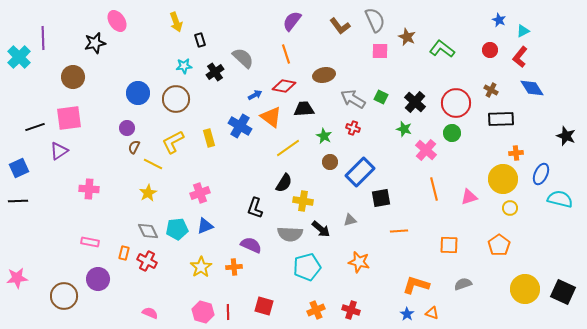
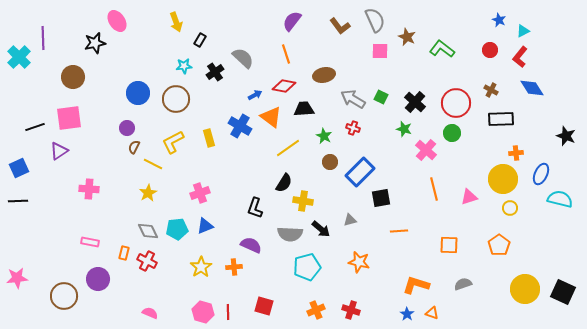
black rectangle at (200, 40): rotated 48 degrees clockwise
